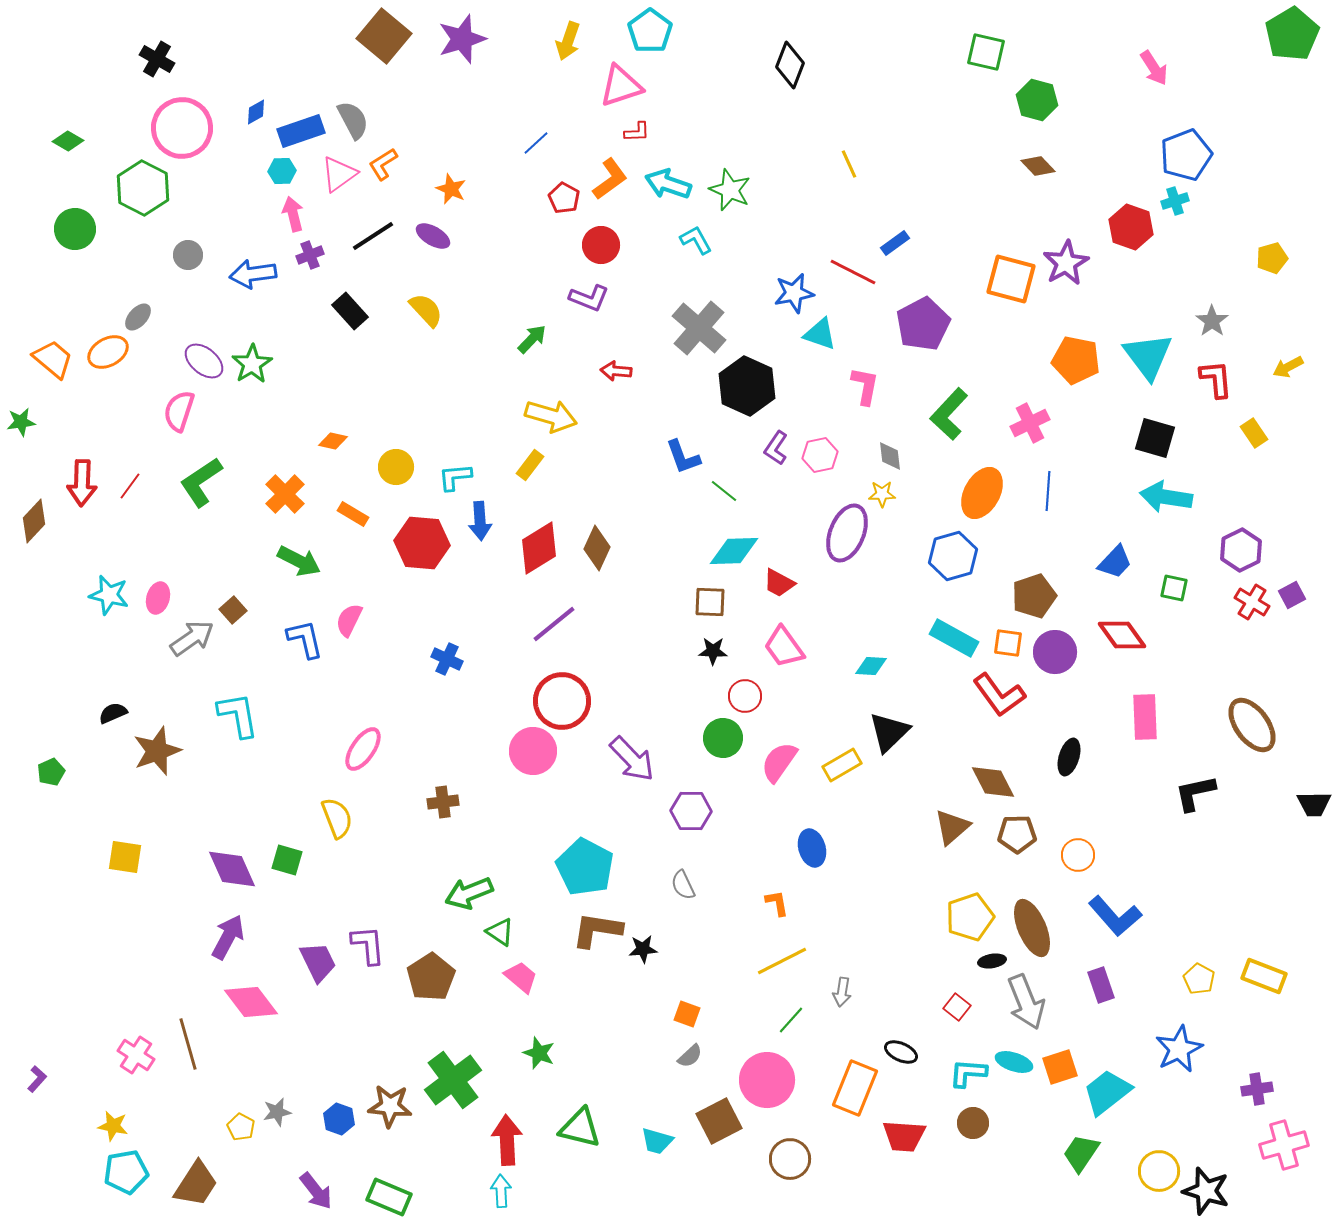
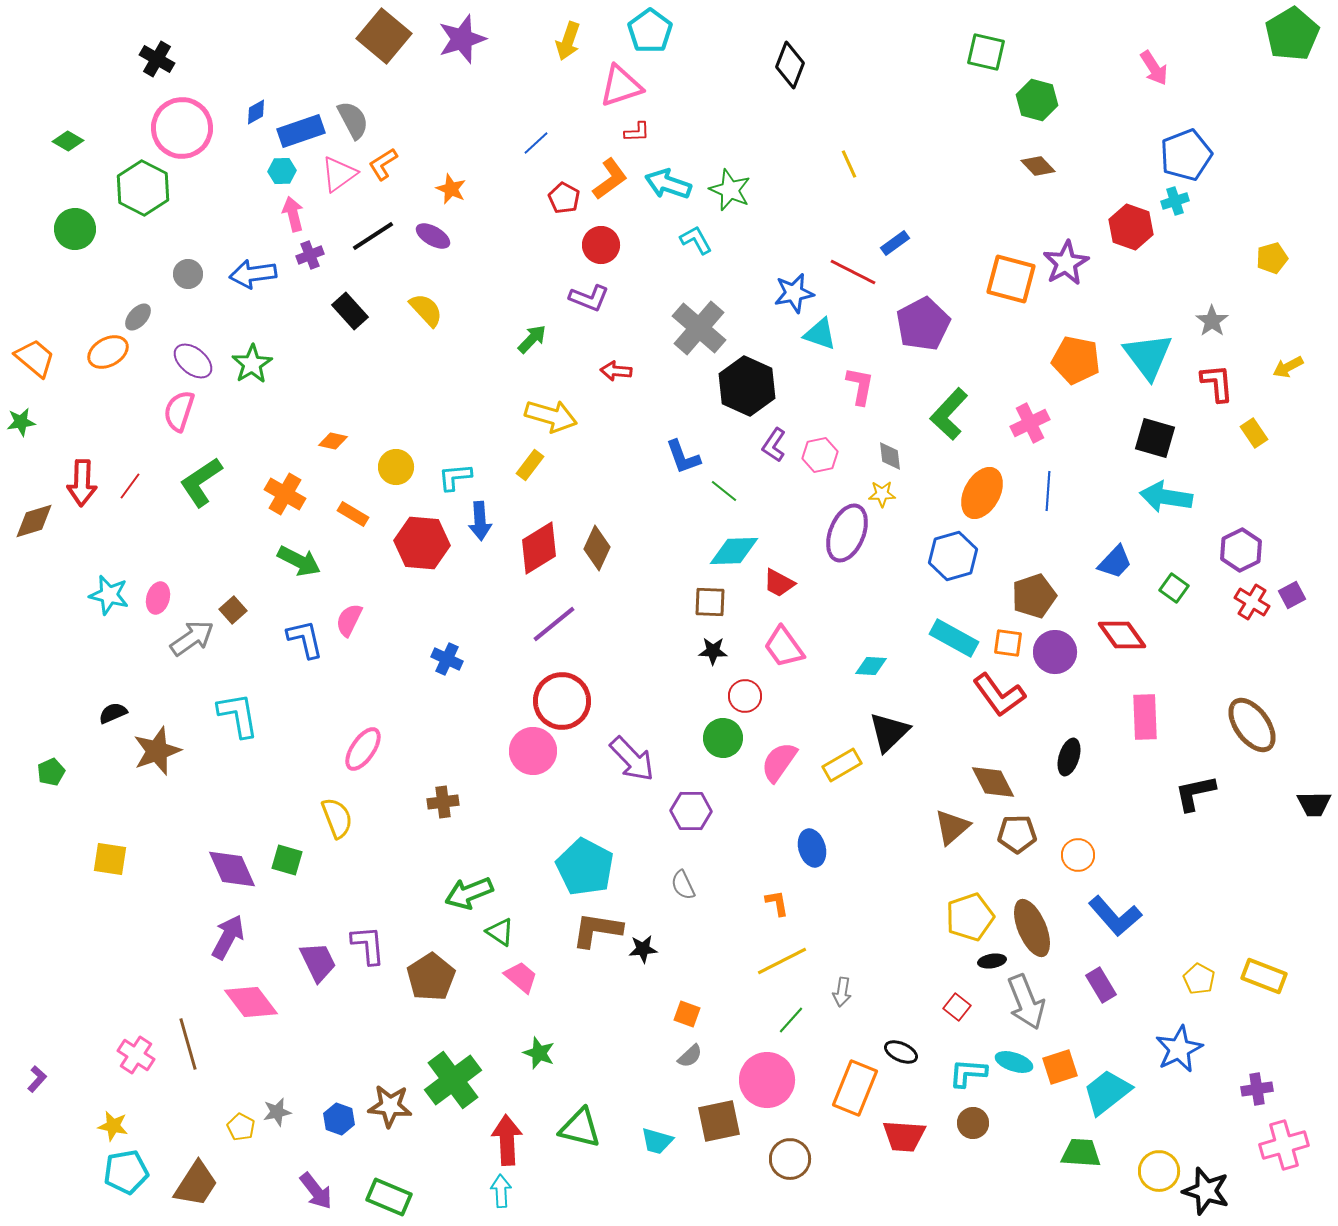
gray circle at (188, 255): moved 19 px down
orange trapezoid at (53, 359): moved 18 px left, 1 px up
purple ellipse at (204, 361): moved 11 px left
red L-shape at (1216, 379): moved 1 px right, 4 px down
pink L-shape at (865, 386): moved 5 px left
purple L-shape at (776, 448): moved 2 px left, 3 px up
orange cross at (285, 494): rotated 15 degrees counterclockwise
brown diamond at (34, 521): rotated 30 degrees clockwise
green square at (1174, 588): rotated 24 degrees clockwise
yellow square at (125, 857): moved 15 px left, 2 px down
purple rectangle at (1101, 985): rotated 12 degrees counterclockwise
brown square at (719, 1121): rotated 15 degrees clockwise
green trapezoid at (1081, 1153): rotated 60 degrees clockwise
